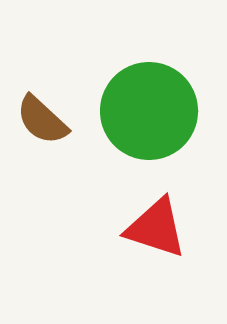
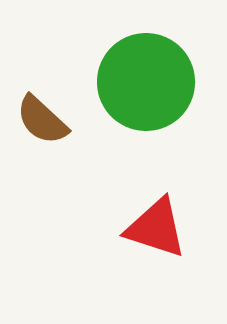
green circle: moved 3 px left, 29 px up
